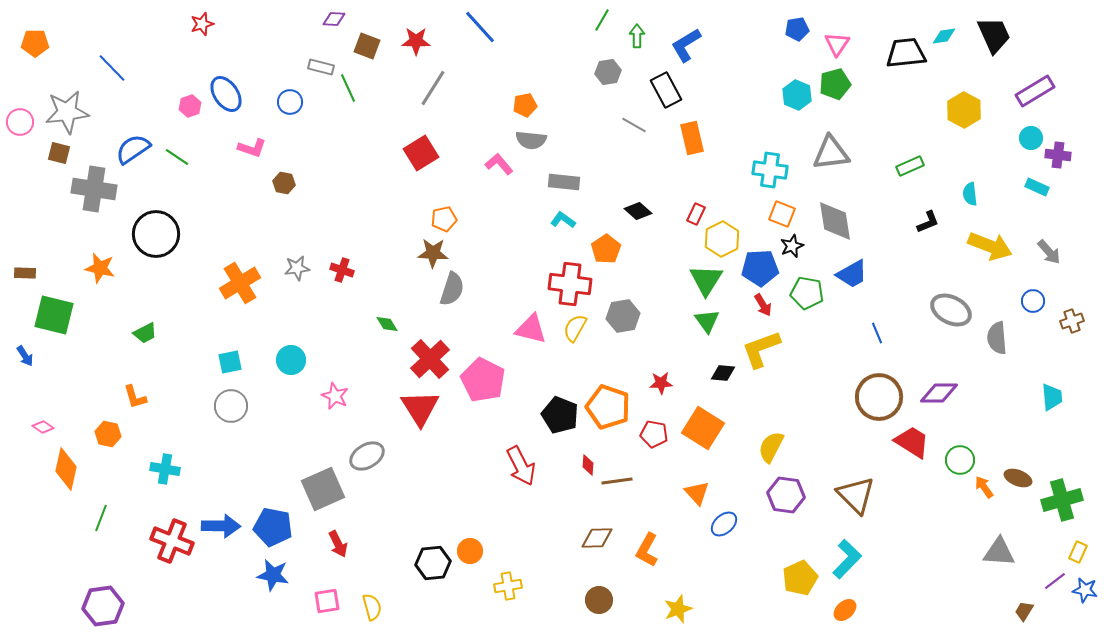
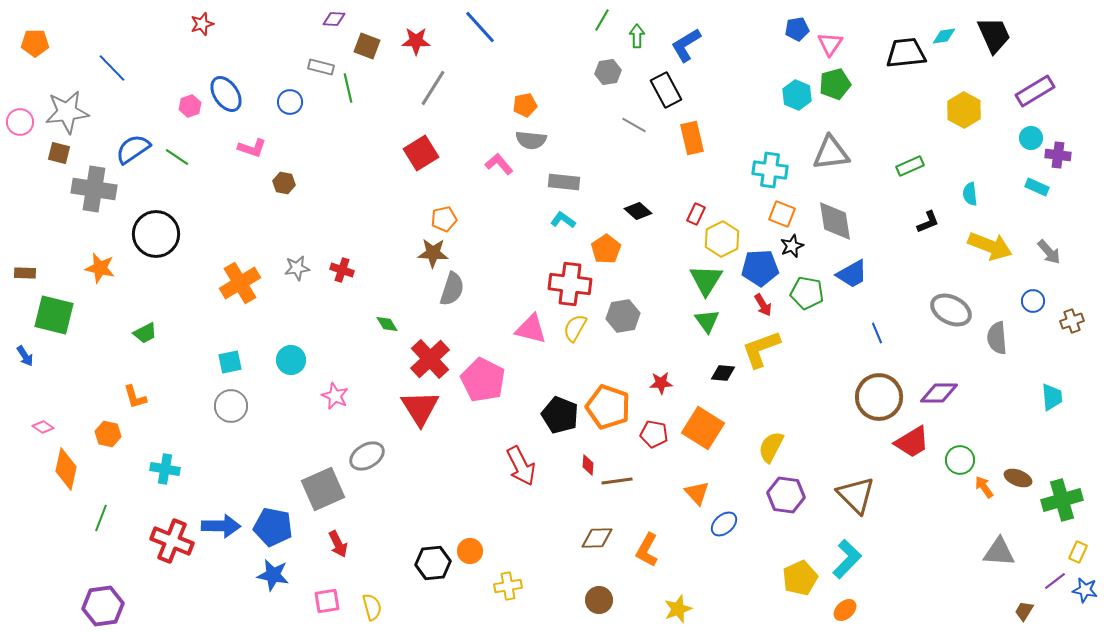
pink triangle at (837, 44): moved 7 px left
green line at (348, 88): rotated 12 degrees clockwise
red trapezoid at (912, 442): rotated 117 degrees clockwise
